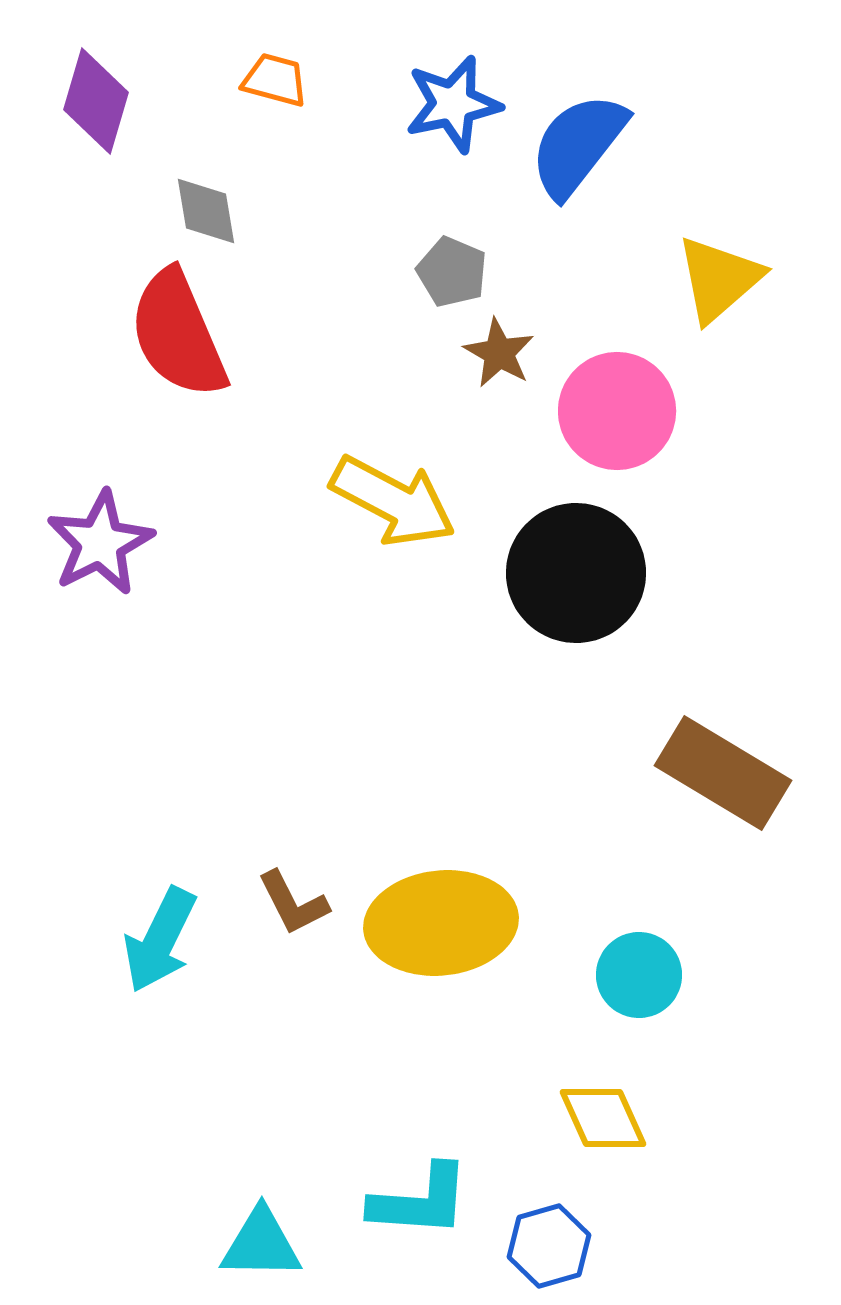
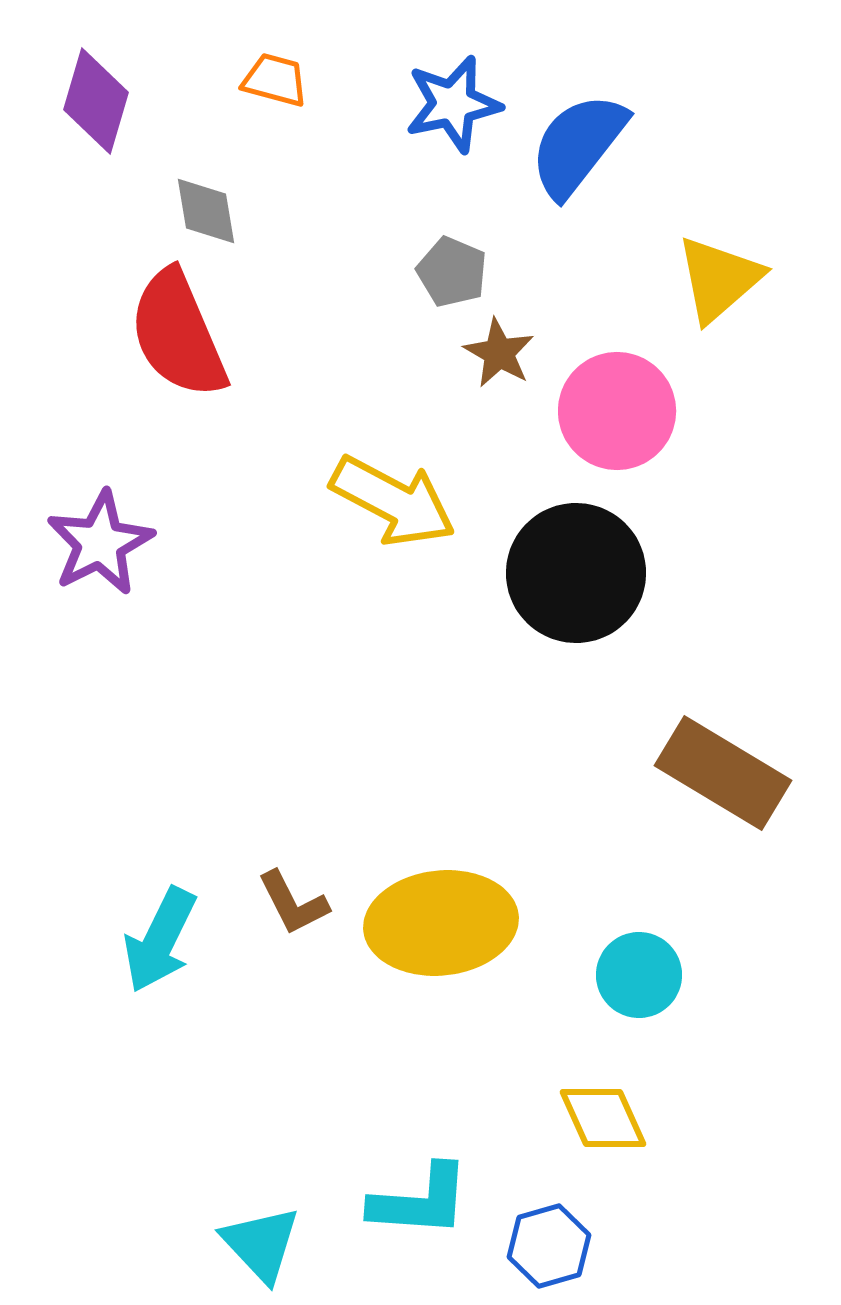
cyan triangle: rotated 46 degrees clockwise
